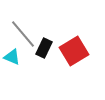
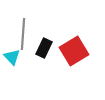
gray line: rotated 44 degrees clockwise
cyan triangle: rotated 24 degrees clockwise
